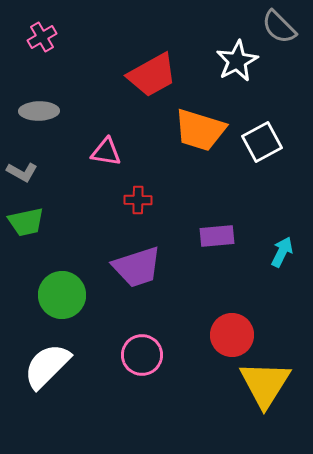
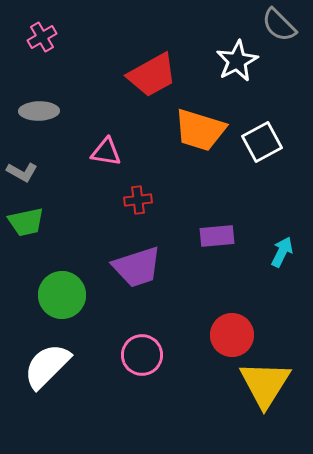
gray semicircle: moved 2 px up
red cross: rotated 8 degrees counterclockwise
